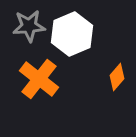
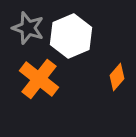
gray star: moved 1 px left, 2 px down; rotated 24 degrees clockwise
white hexagon: moved 1 px left, 2 px down
